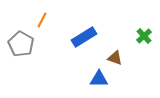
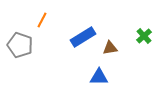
blue rectangle: moved 1 px left
gray pentagon: moved 1 px left, 1 px down; rotated 10 degrees counterclockwise
brown triangle: moved 5 px left, 10 px up; rotated 28 degrees counterclockwise
blue triangle: moved 2 px up
